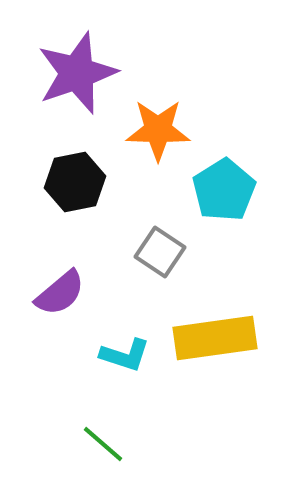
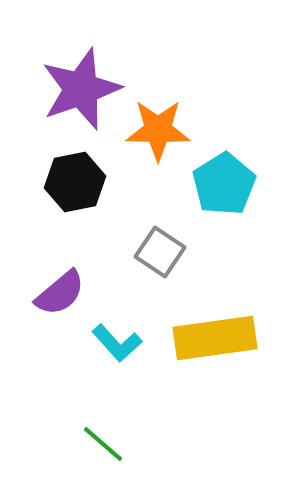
purple star: moved 4 px right, 16 px down
cyan pentagon: moved 6 px up
cyan L-shape: moved 8 px left, 12 px up; rotated 30 degrees clockwise
